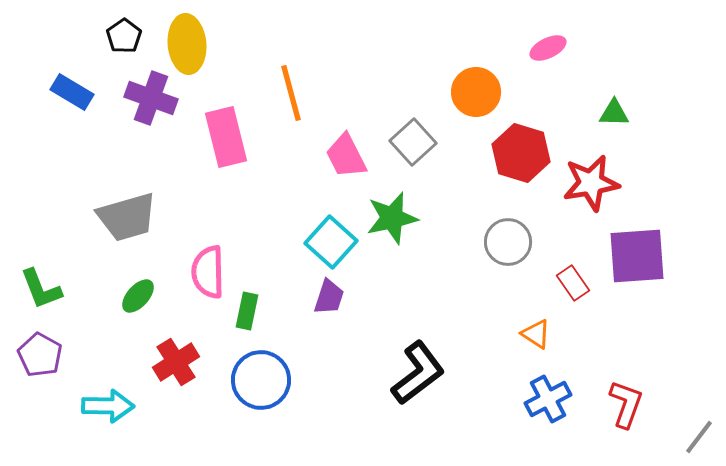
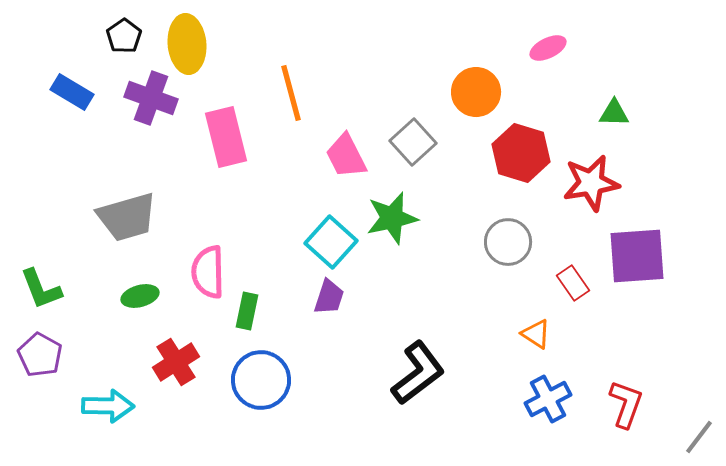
green ellipse: moved 2 px right; rotated 33 degrees clockwise
